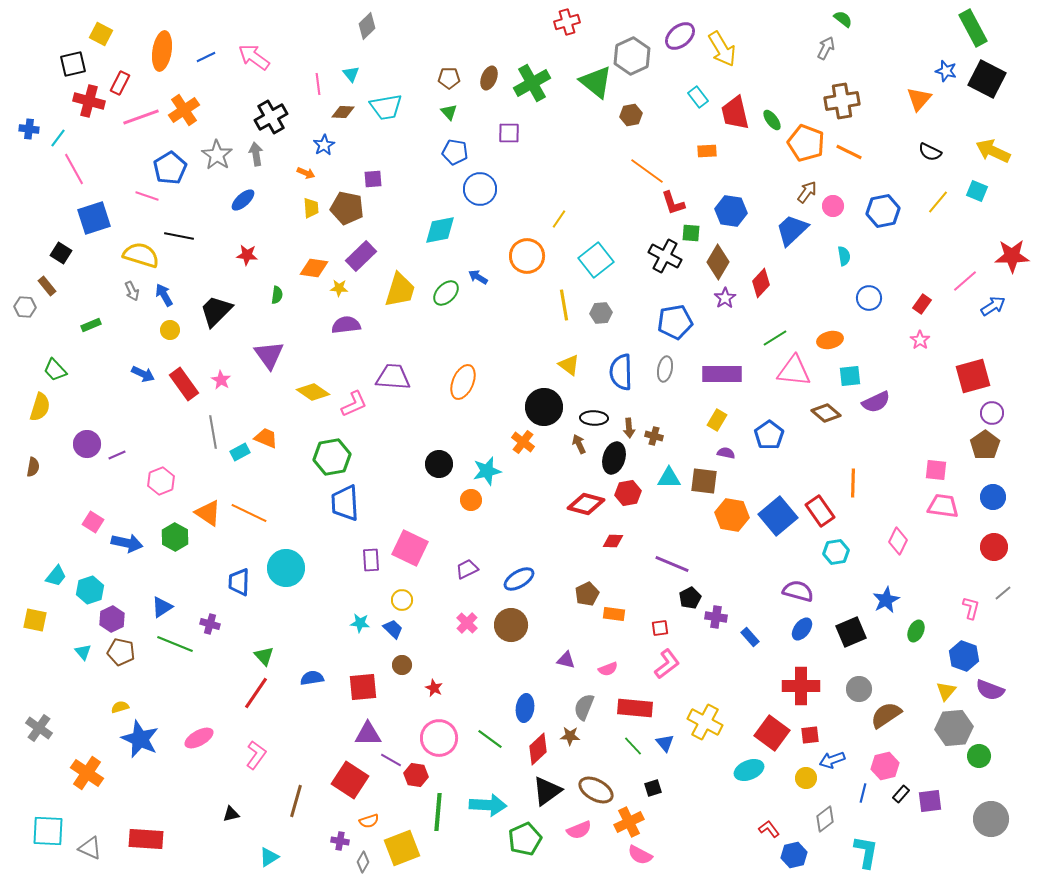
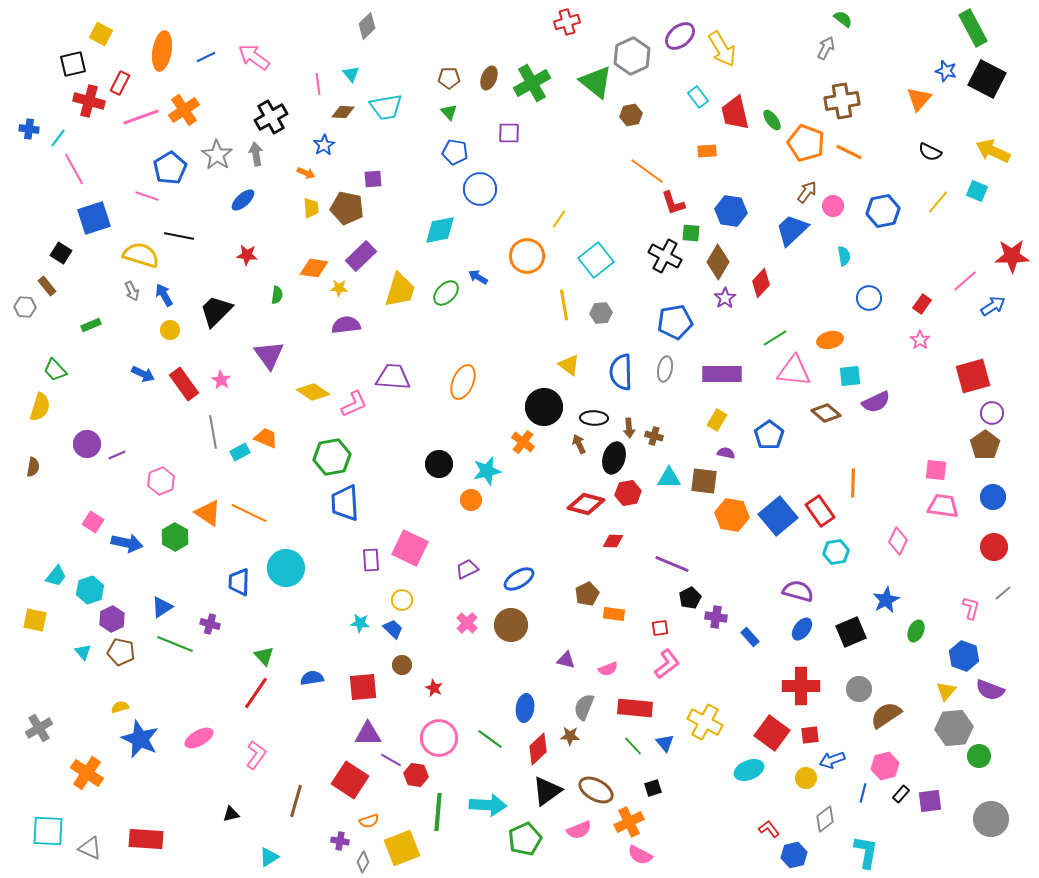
gray cross at (39, 728): rotated 24 degrees clockwise
